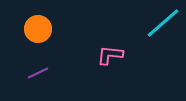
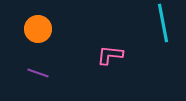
cyan line: rotated 60 degrees counterclockwise
purple line: rotated 45 degrees clockwise
